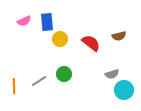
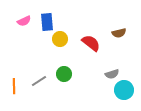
brown semicircle: moved 3 px up
